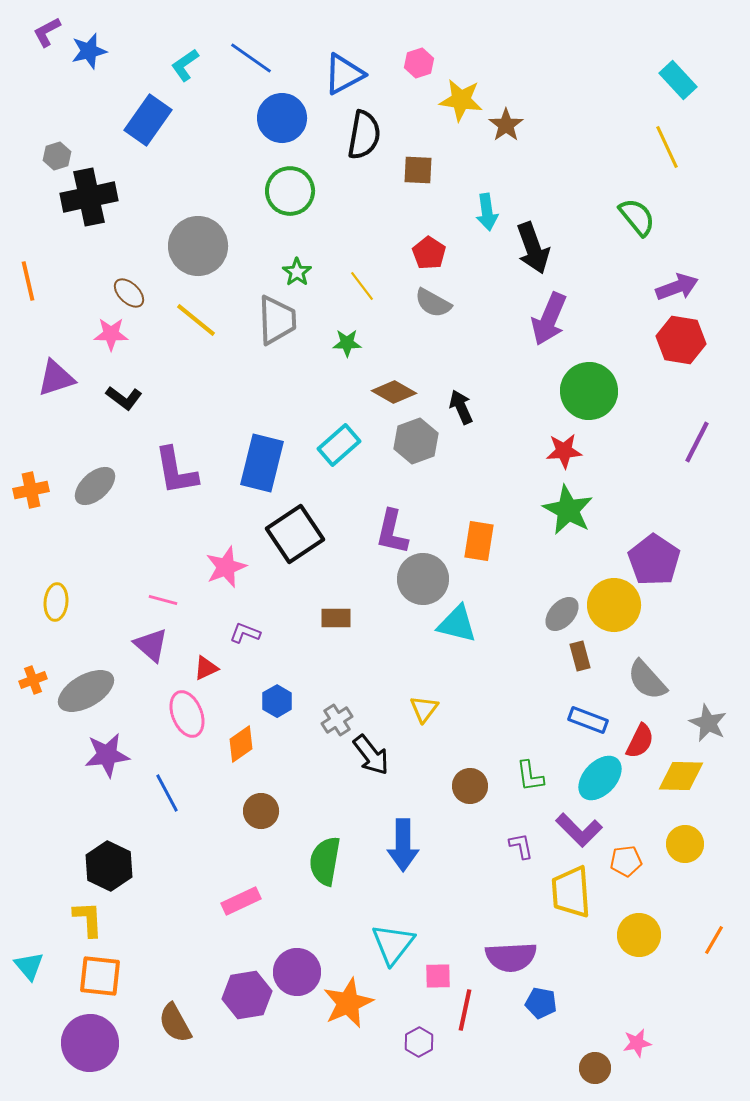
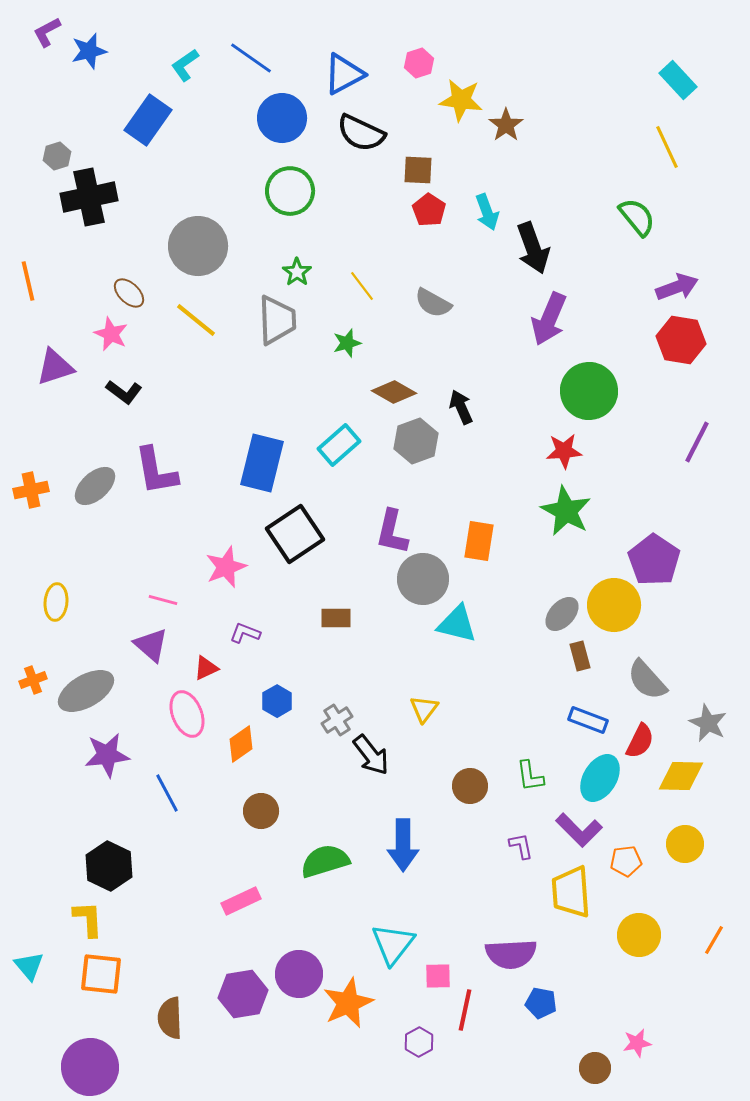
black semicircle at (364, 135): moved 3 px left, 2 px up; rotated 105 degrees clockwise
cyan arrow at (487, 212): rotated 12 degrees counterclockwise
red pentagon at (429, 253): moved 43 px up
pink star at (111, 334): rotated 24 degrees clockwise
green star at (347, 343): rotated 16 degrees counterclockwise
purple triangle at (56, 378): moved 1 px left, 11 px up
black L-shape at (124, 398): moved 6 px up
purple L-shape at (176, 471): moved 20 px left
green star at (568, 510): moved 2 px left, 1 px down
cyan ellipse at (600, 778): rotated 12 degrees counterclockwise
green semicircle at (325, 861): rotated 63 degrees clockwise
purple semicircle at (511, 957): moved 3 px up
purple circle at (297, 972): moved 2 px right, 2 px down
orange square at (100, 976): moved 1 px right, 2 px up
purple hexagon at (247, 995): moved 4 px left, 1 px up
brown semicircle at (175, 1023): moved 5 px left, 5 px up; rotated 27 degrees clockwise
purple circle at (90, 1043): moved 24 px down
